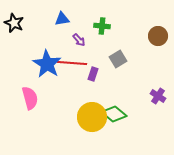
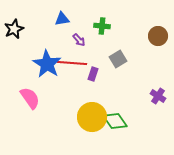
black star: moved 6 px down; rotated 24 degrees clockwise
pink semicircle: rotated 20 degrees counterclockwise
green diamond: moved 1 px right, 7 px down; rotated 15 degrees clockwise
